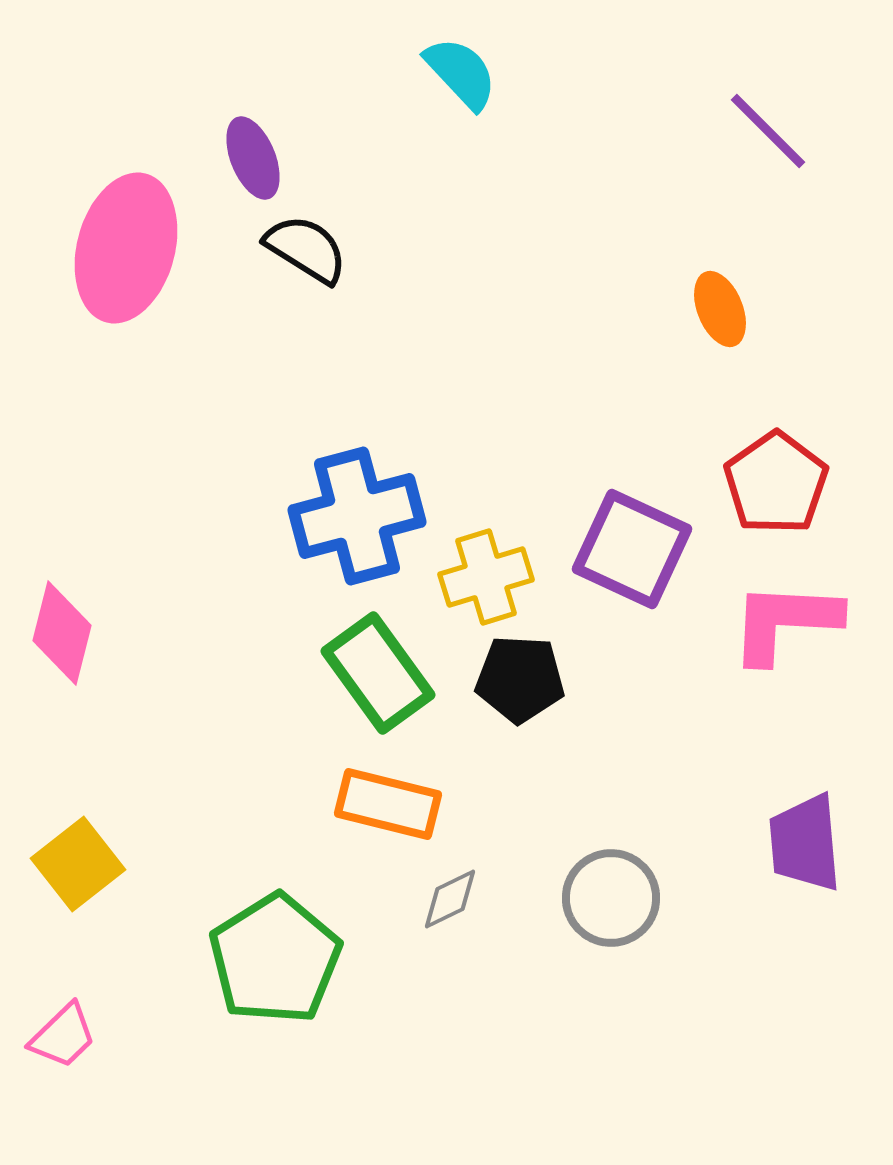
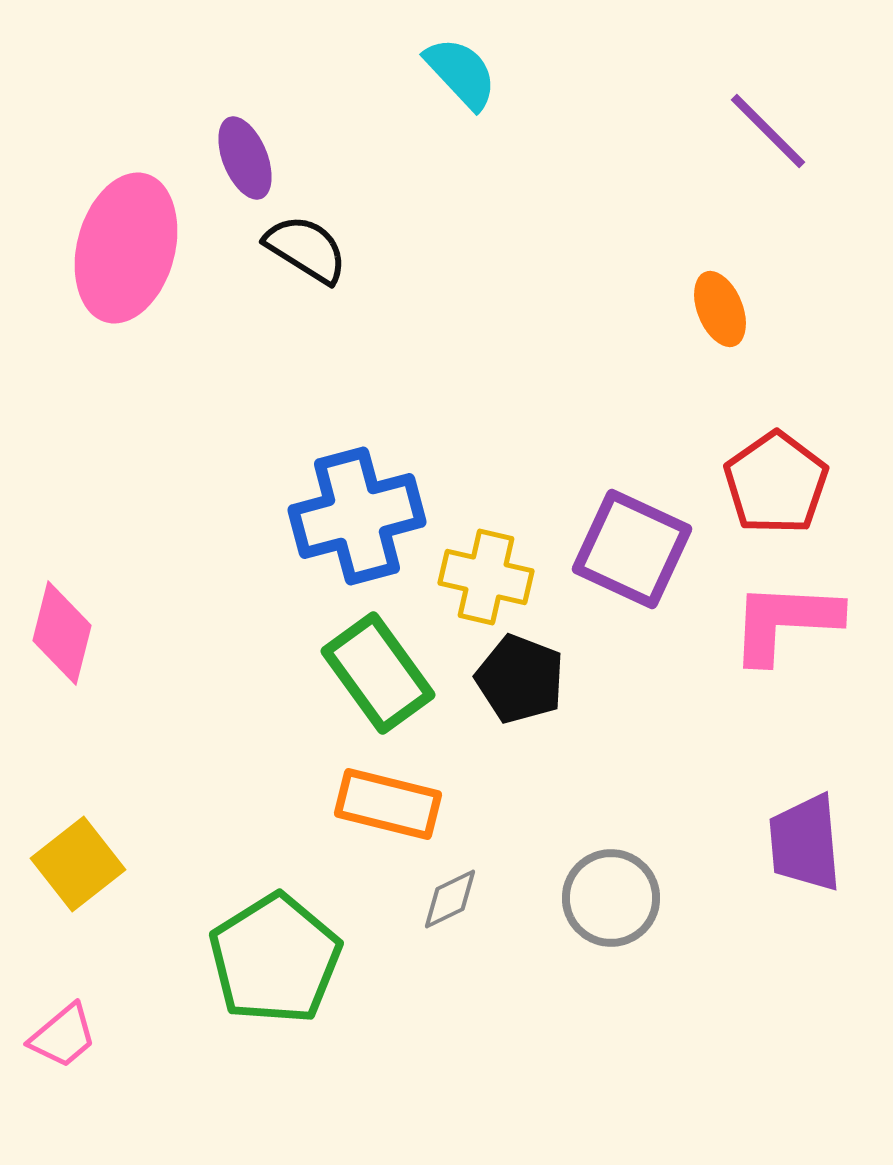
purple ellipse: moved 8 px left
yellow cross: rotated 30 degrees clockwise
black pentagon: rotated 18 degrees clockwise
pink trapezoid: rotated 4 degrees clockwise
